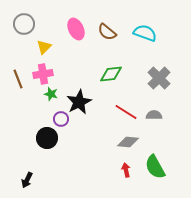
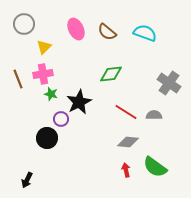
gray cross: moved 10 px right, 5 px down; rotated 10 degrees counterclockwise
green semicircle: rotated 25 degrees counterclockwise
